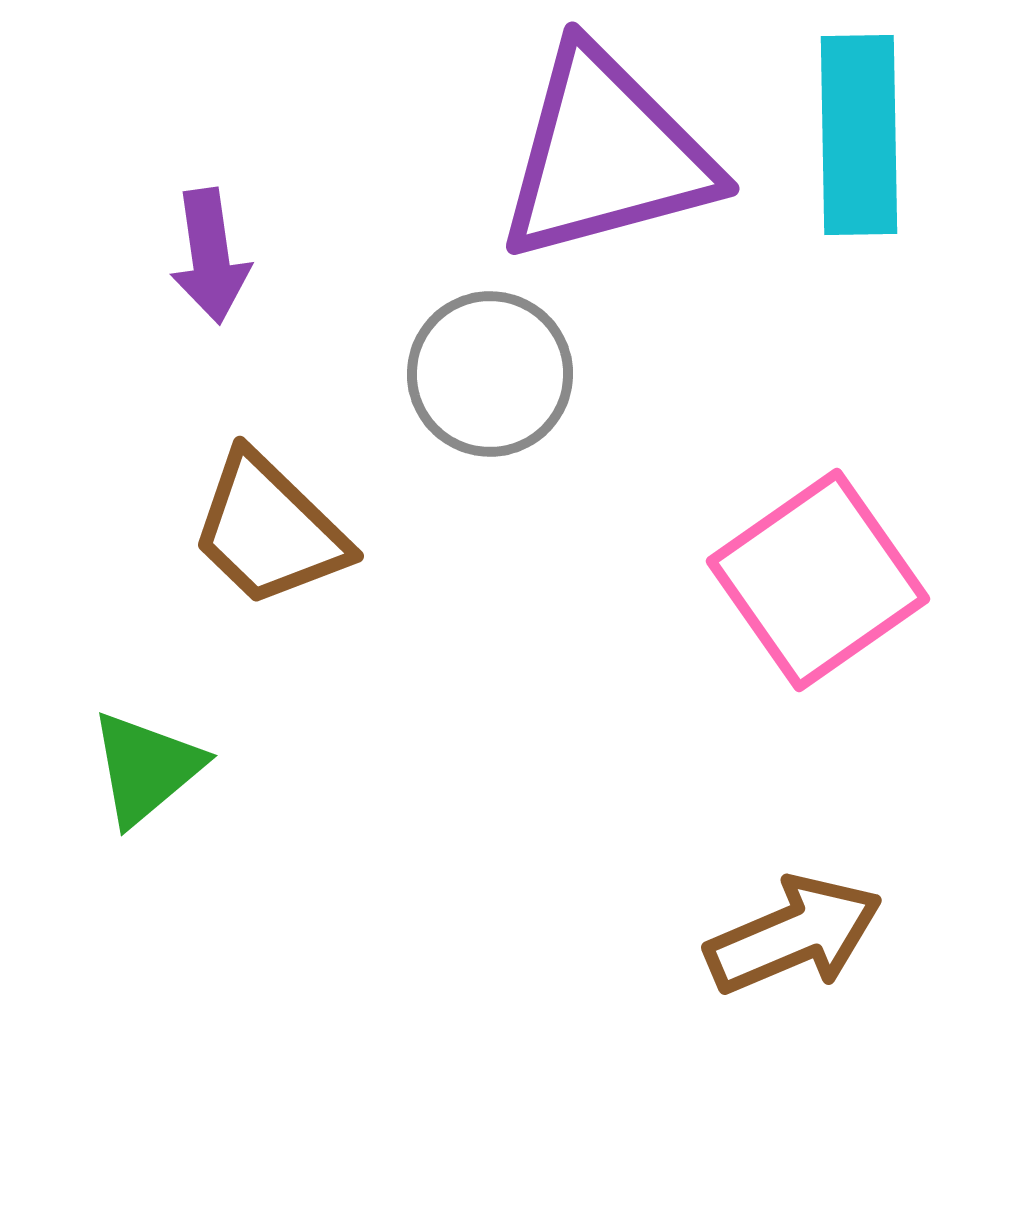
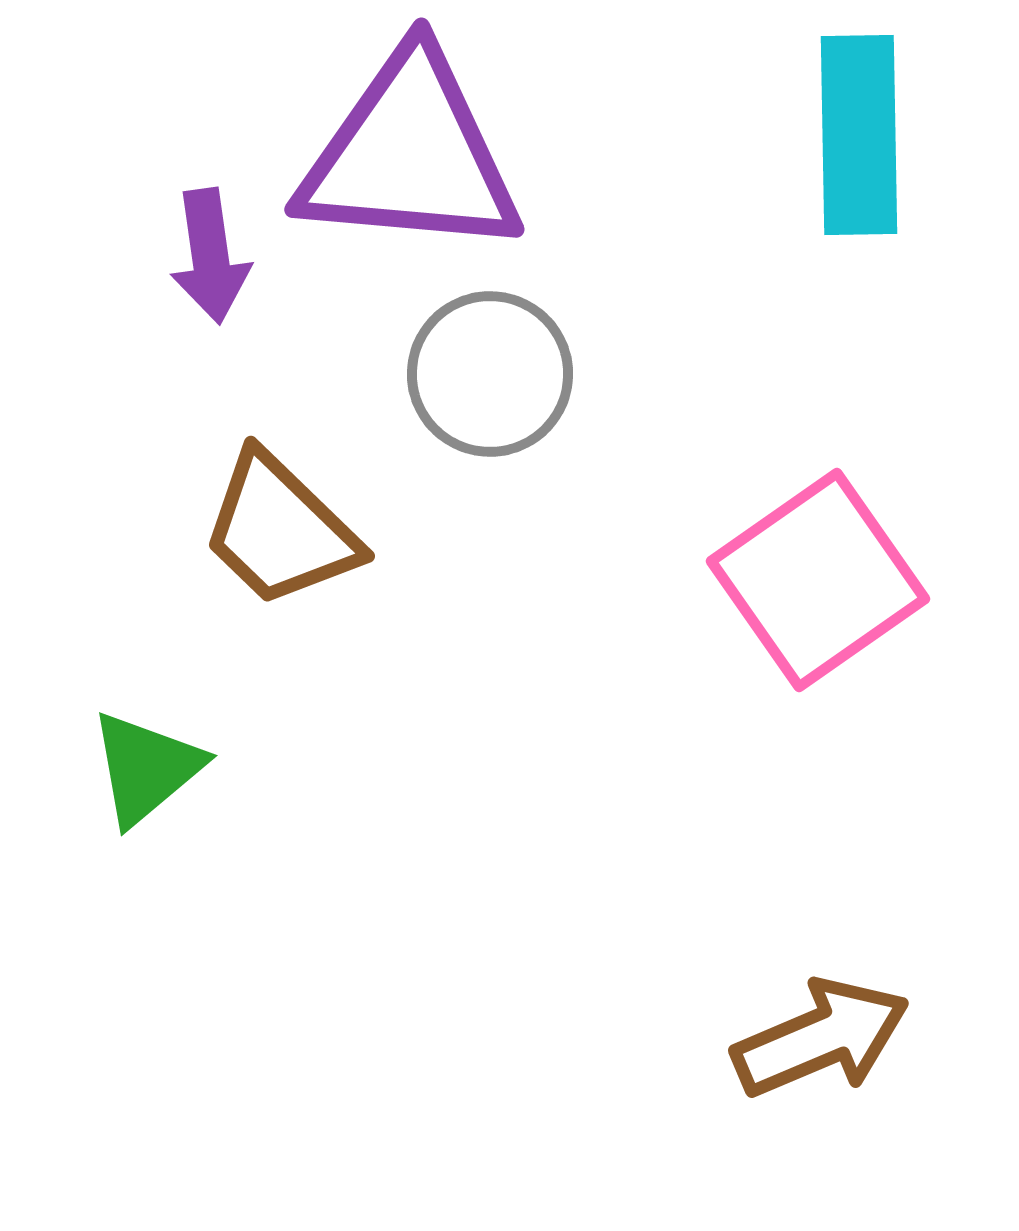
purple triangle: moved 196 px left; rotated 20 degrees clockwise
brown trapezoid: moved 11 px right
brown arrow: moved 27 px right, 103 px down
